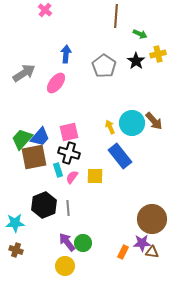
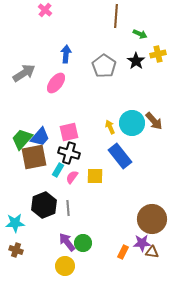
cyan rectangle: rotated 48 degrees clockwise
